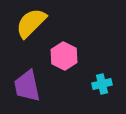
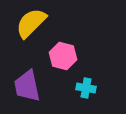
pink hexagon: moved 1 px left; rotated 12 degrees counterclockwise
cyan cross: moved 16 px left, 4 px down; rotated 24 degrees clockwise
